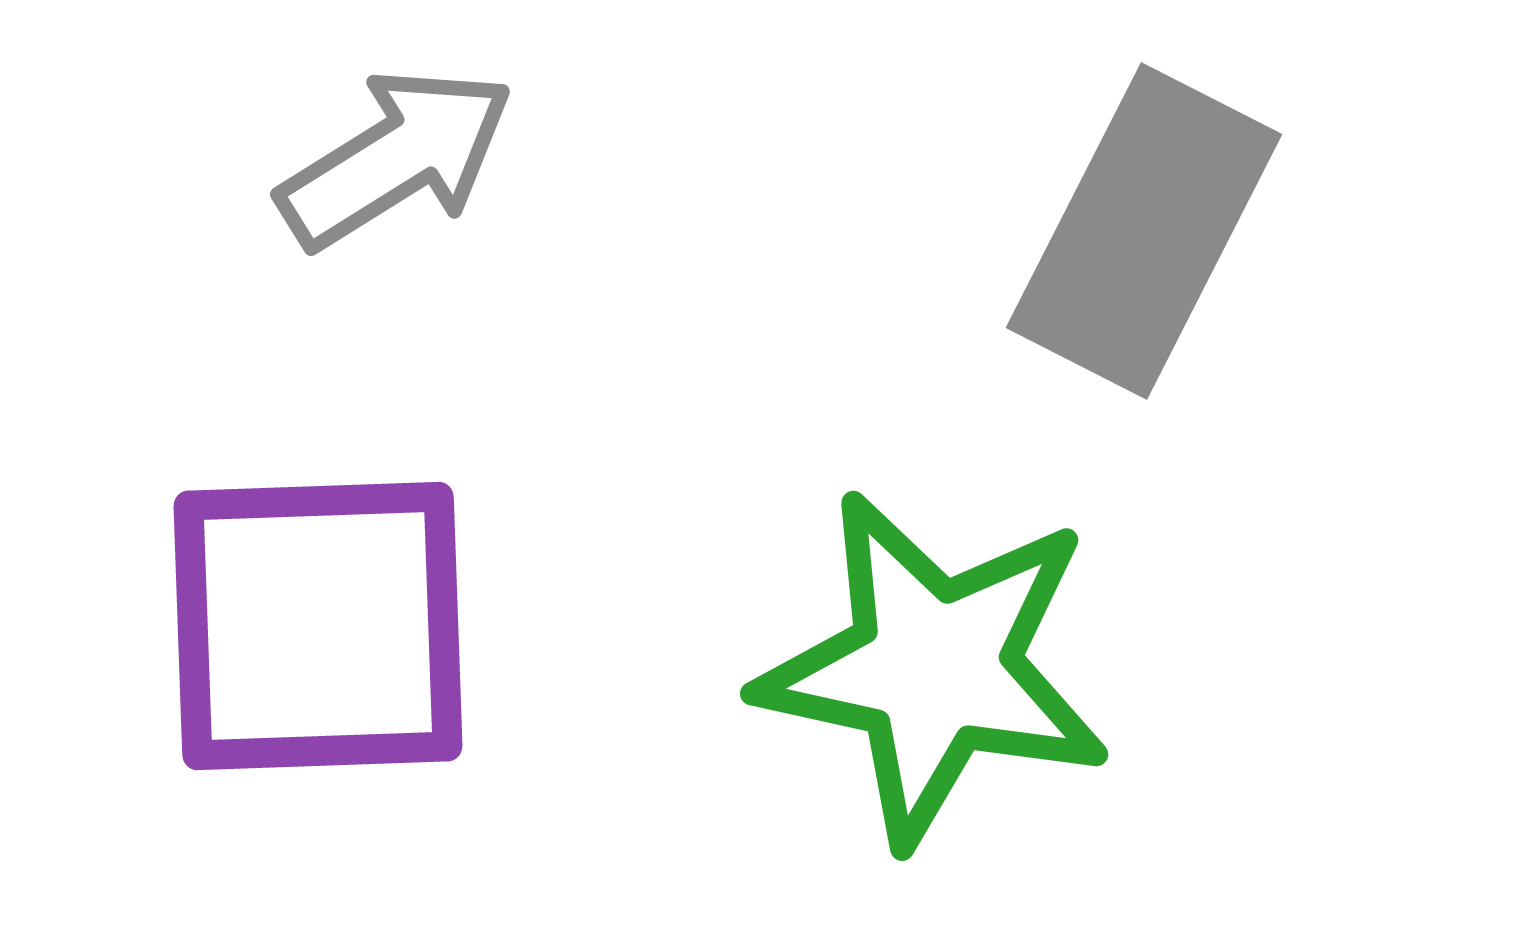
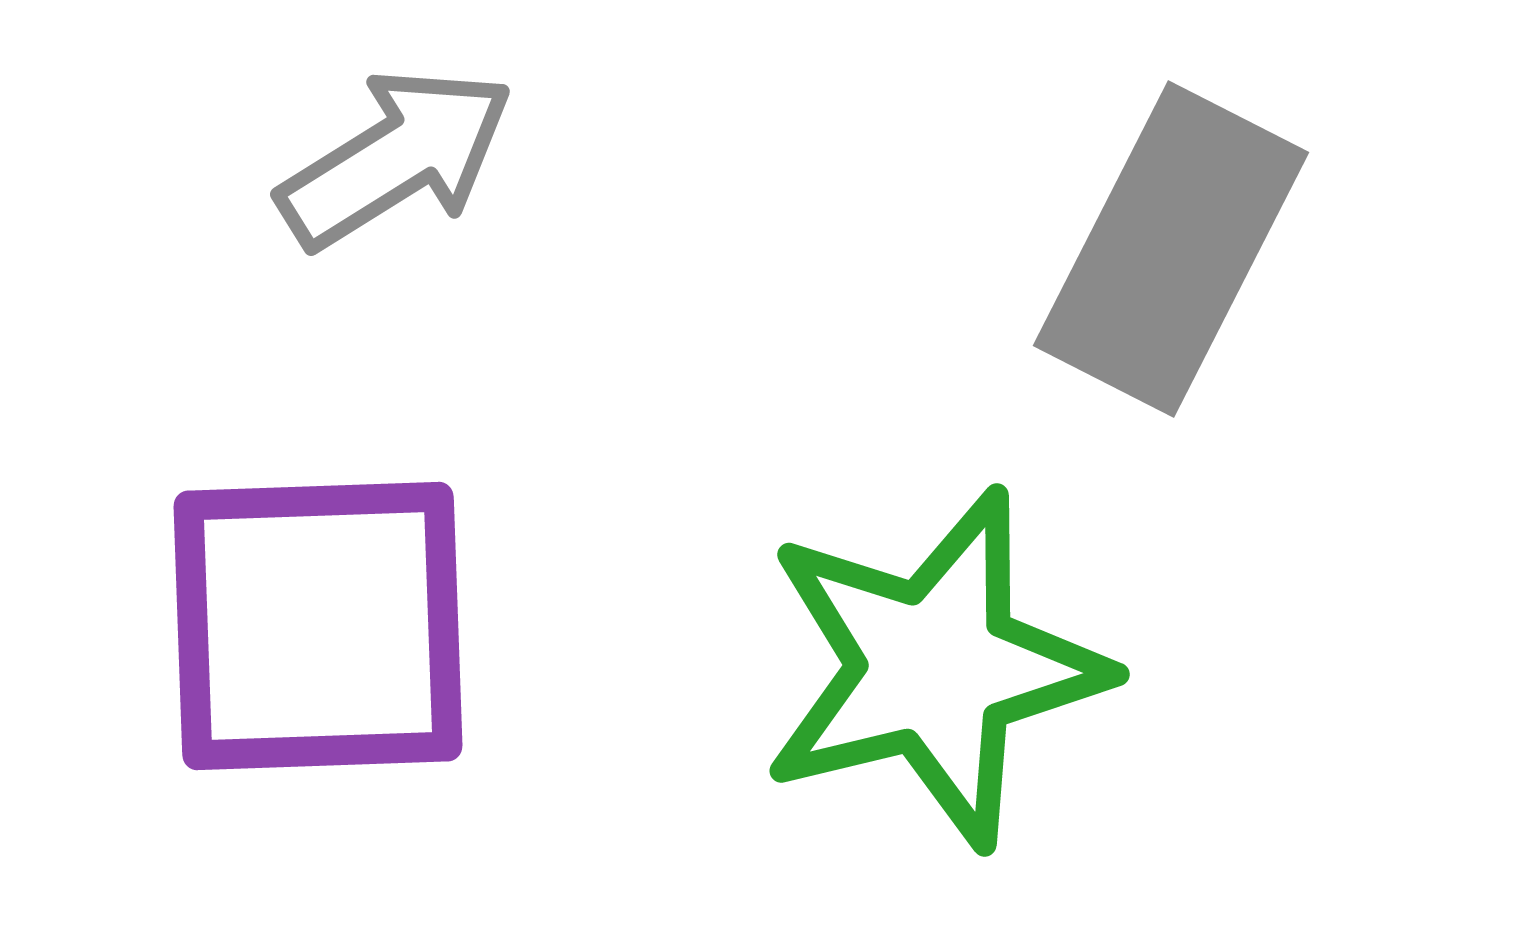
gray rectangle: moved 27 px right, 18 px down
green star: rotated 26 degrees counterclockwise
